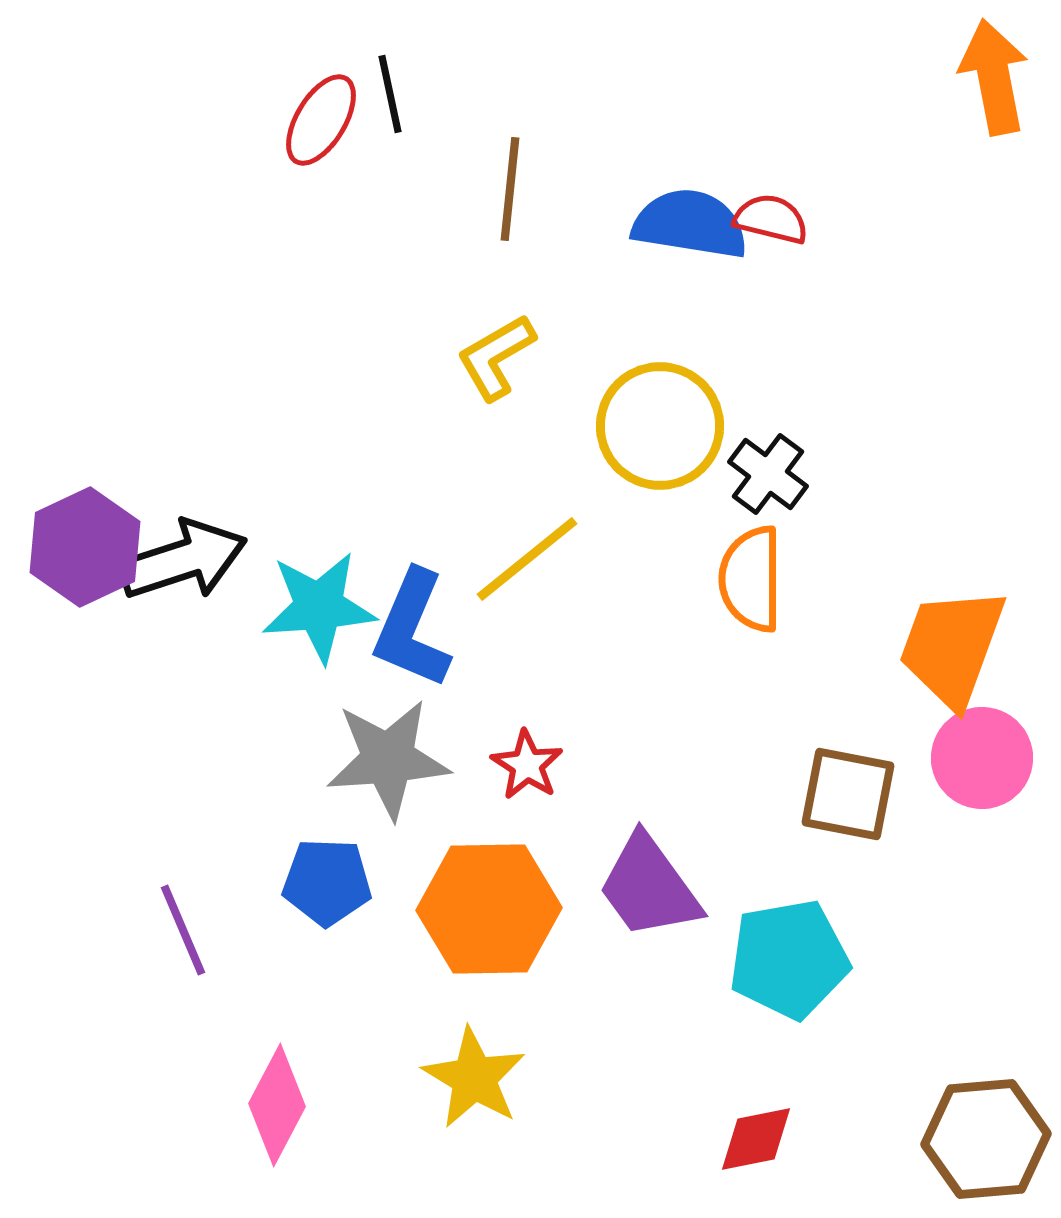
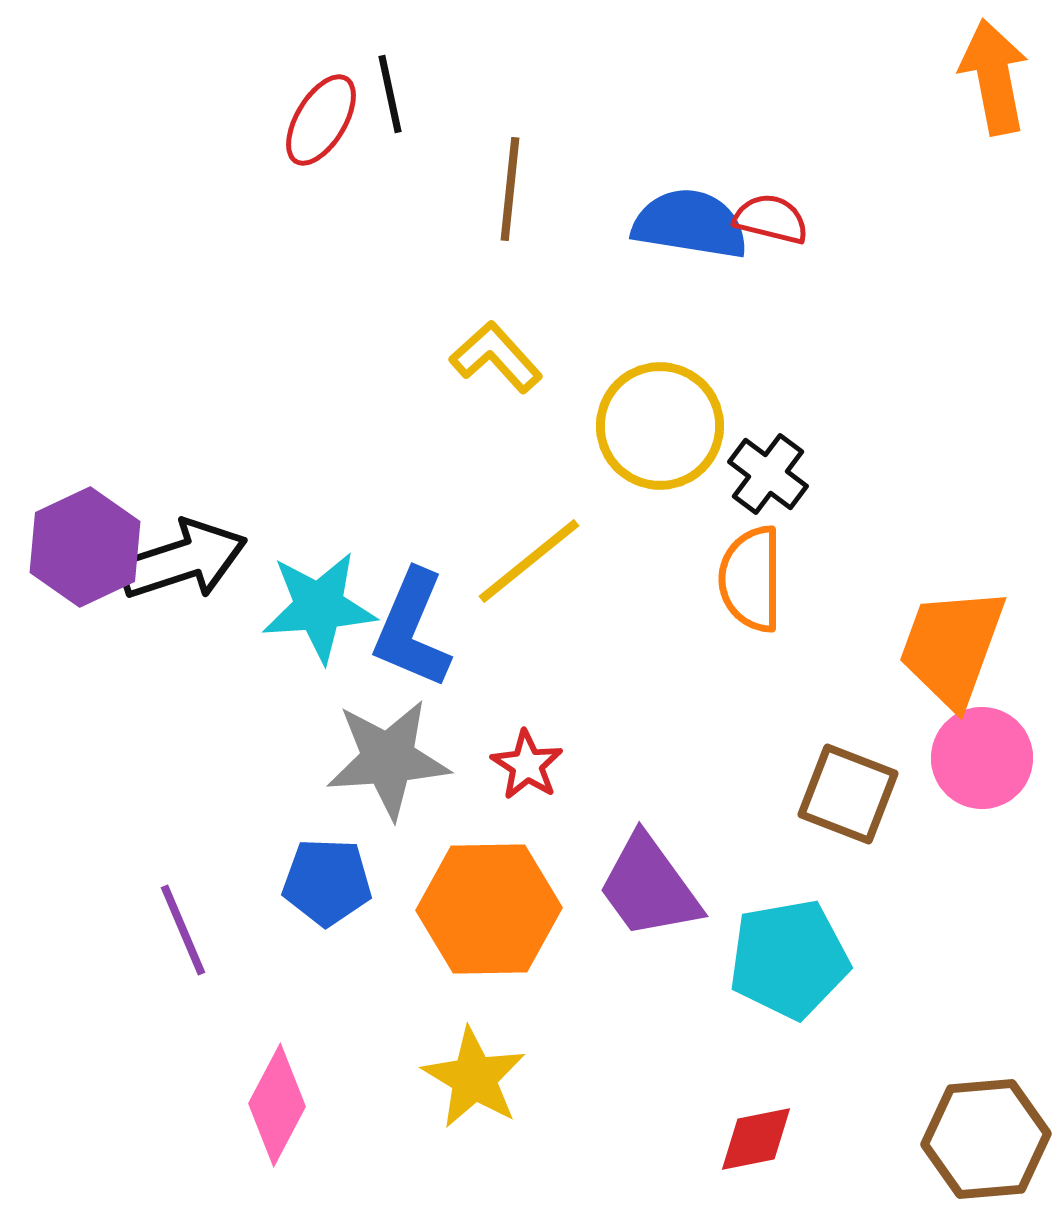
yellow L-shape: rotated 78 degrees clockwise
yellow line: moved 2 px right, 2 px down
brown square: rotated 10 degrees clockwise
